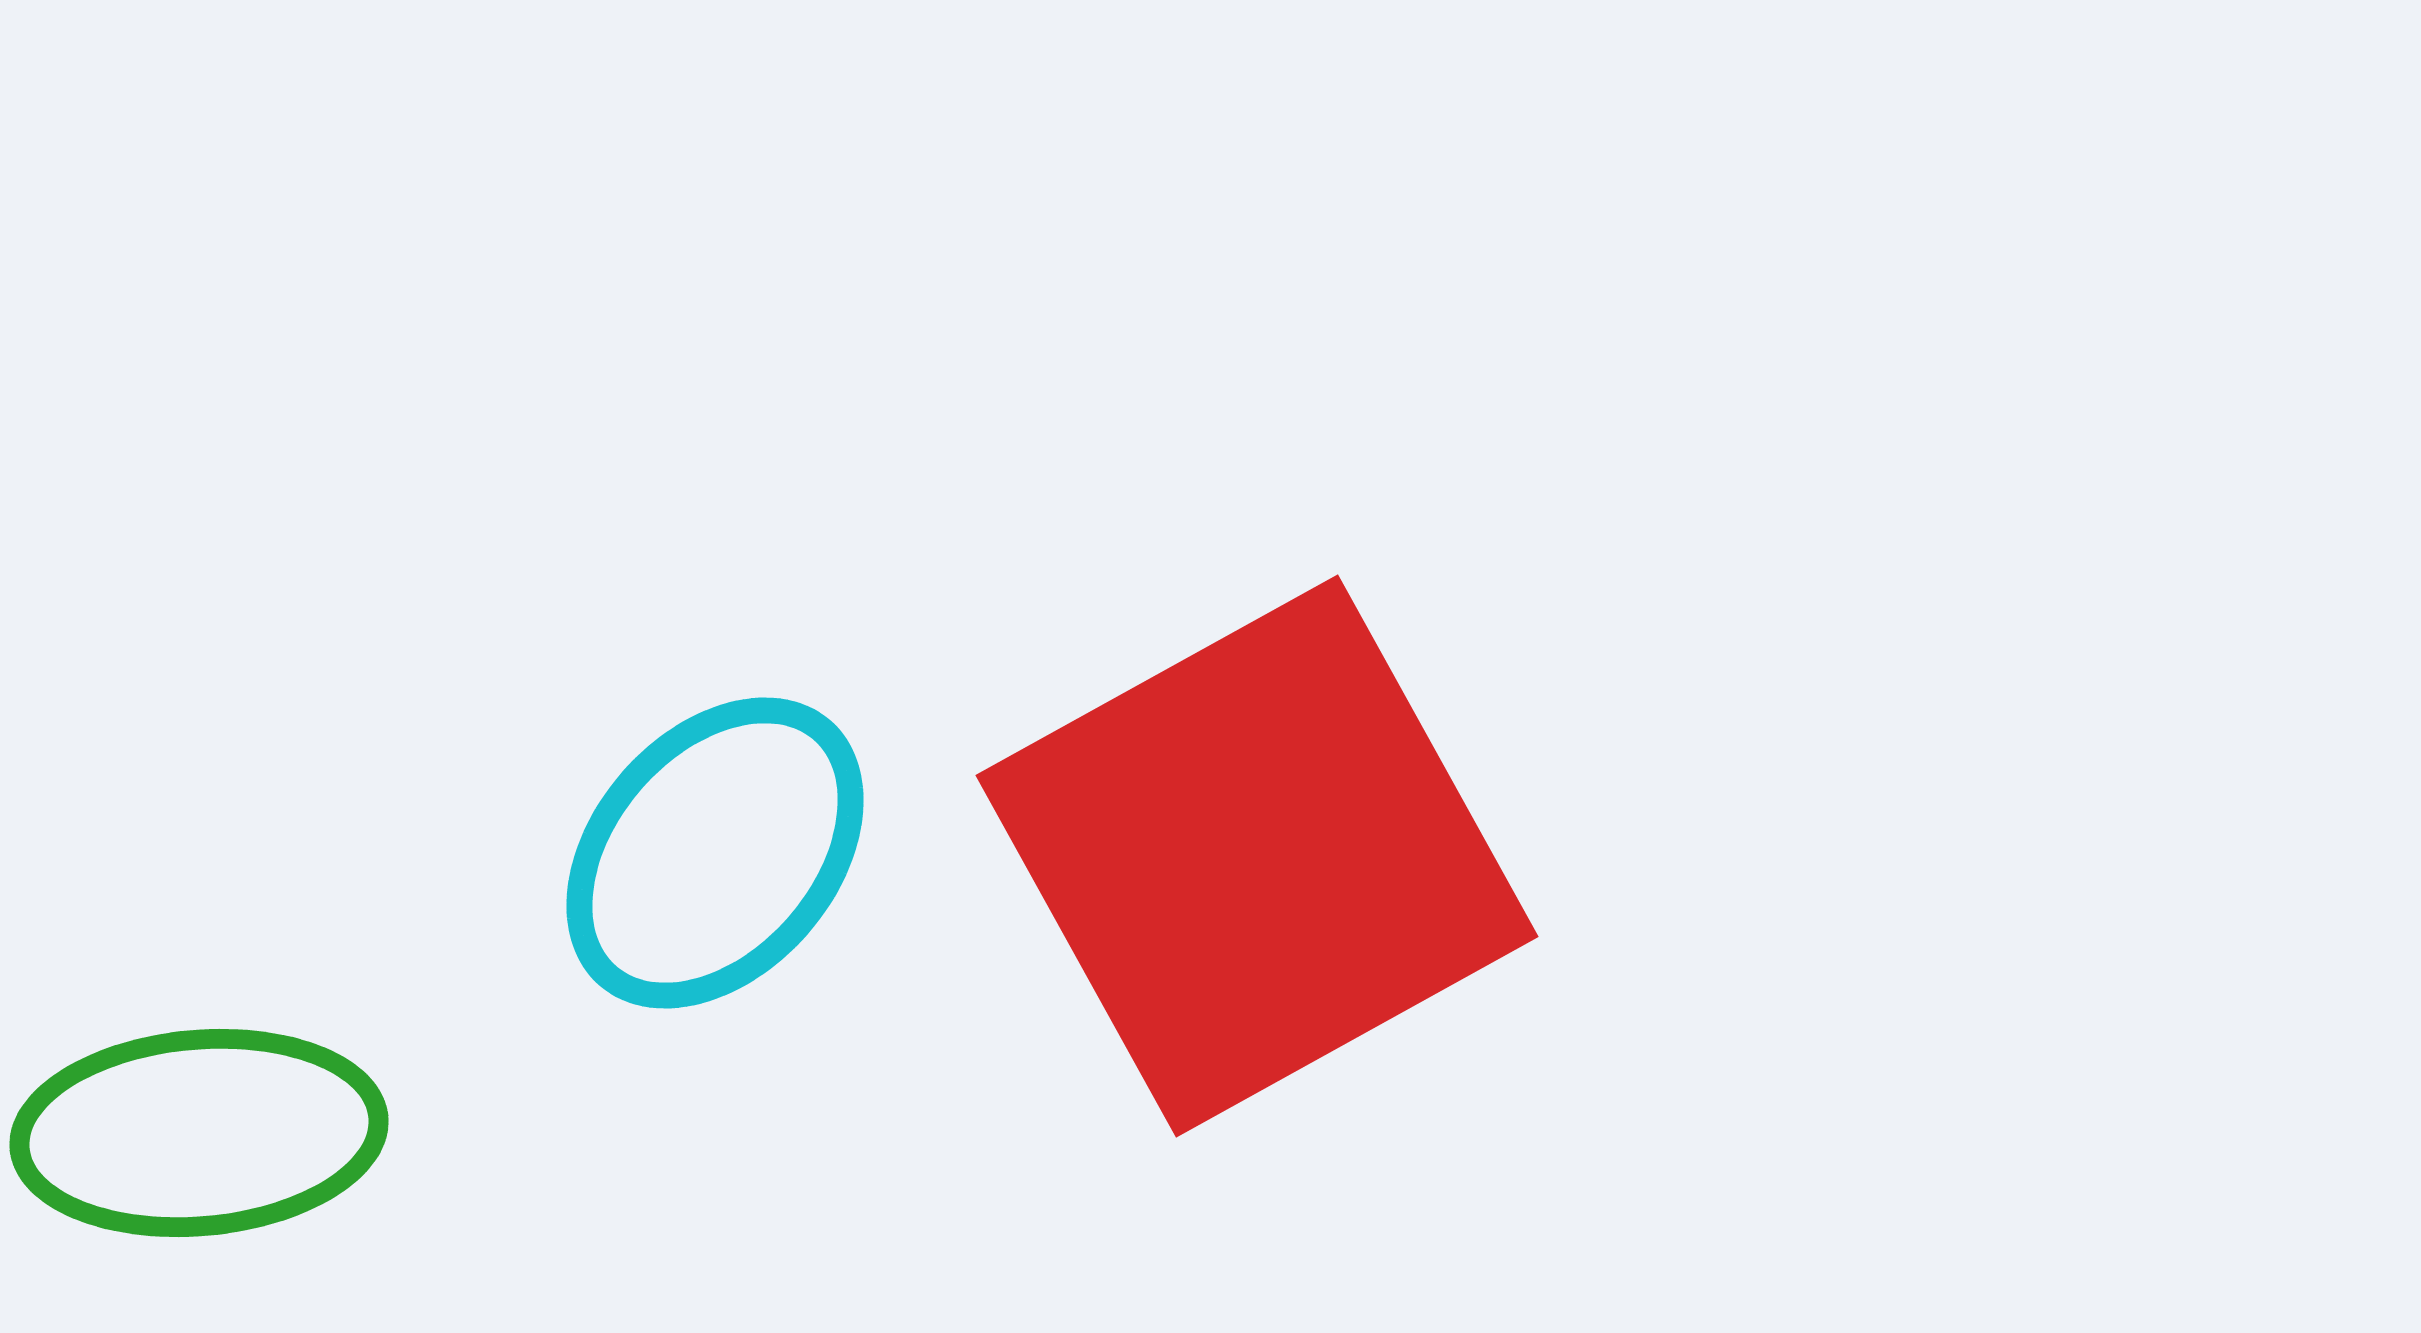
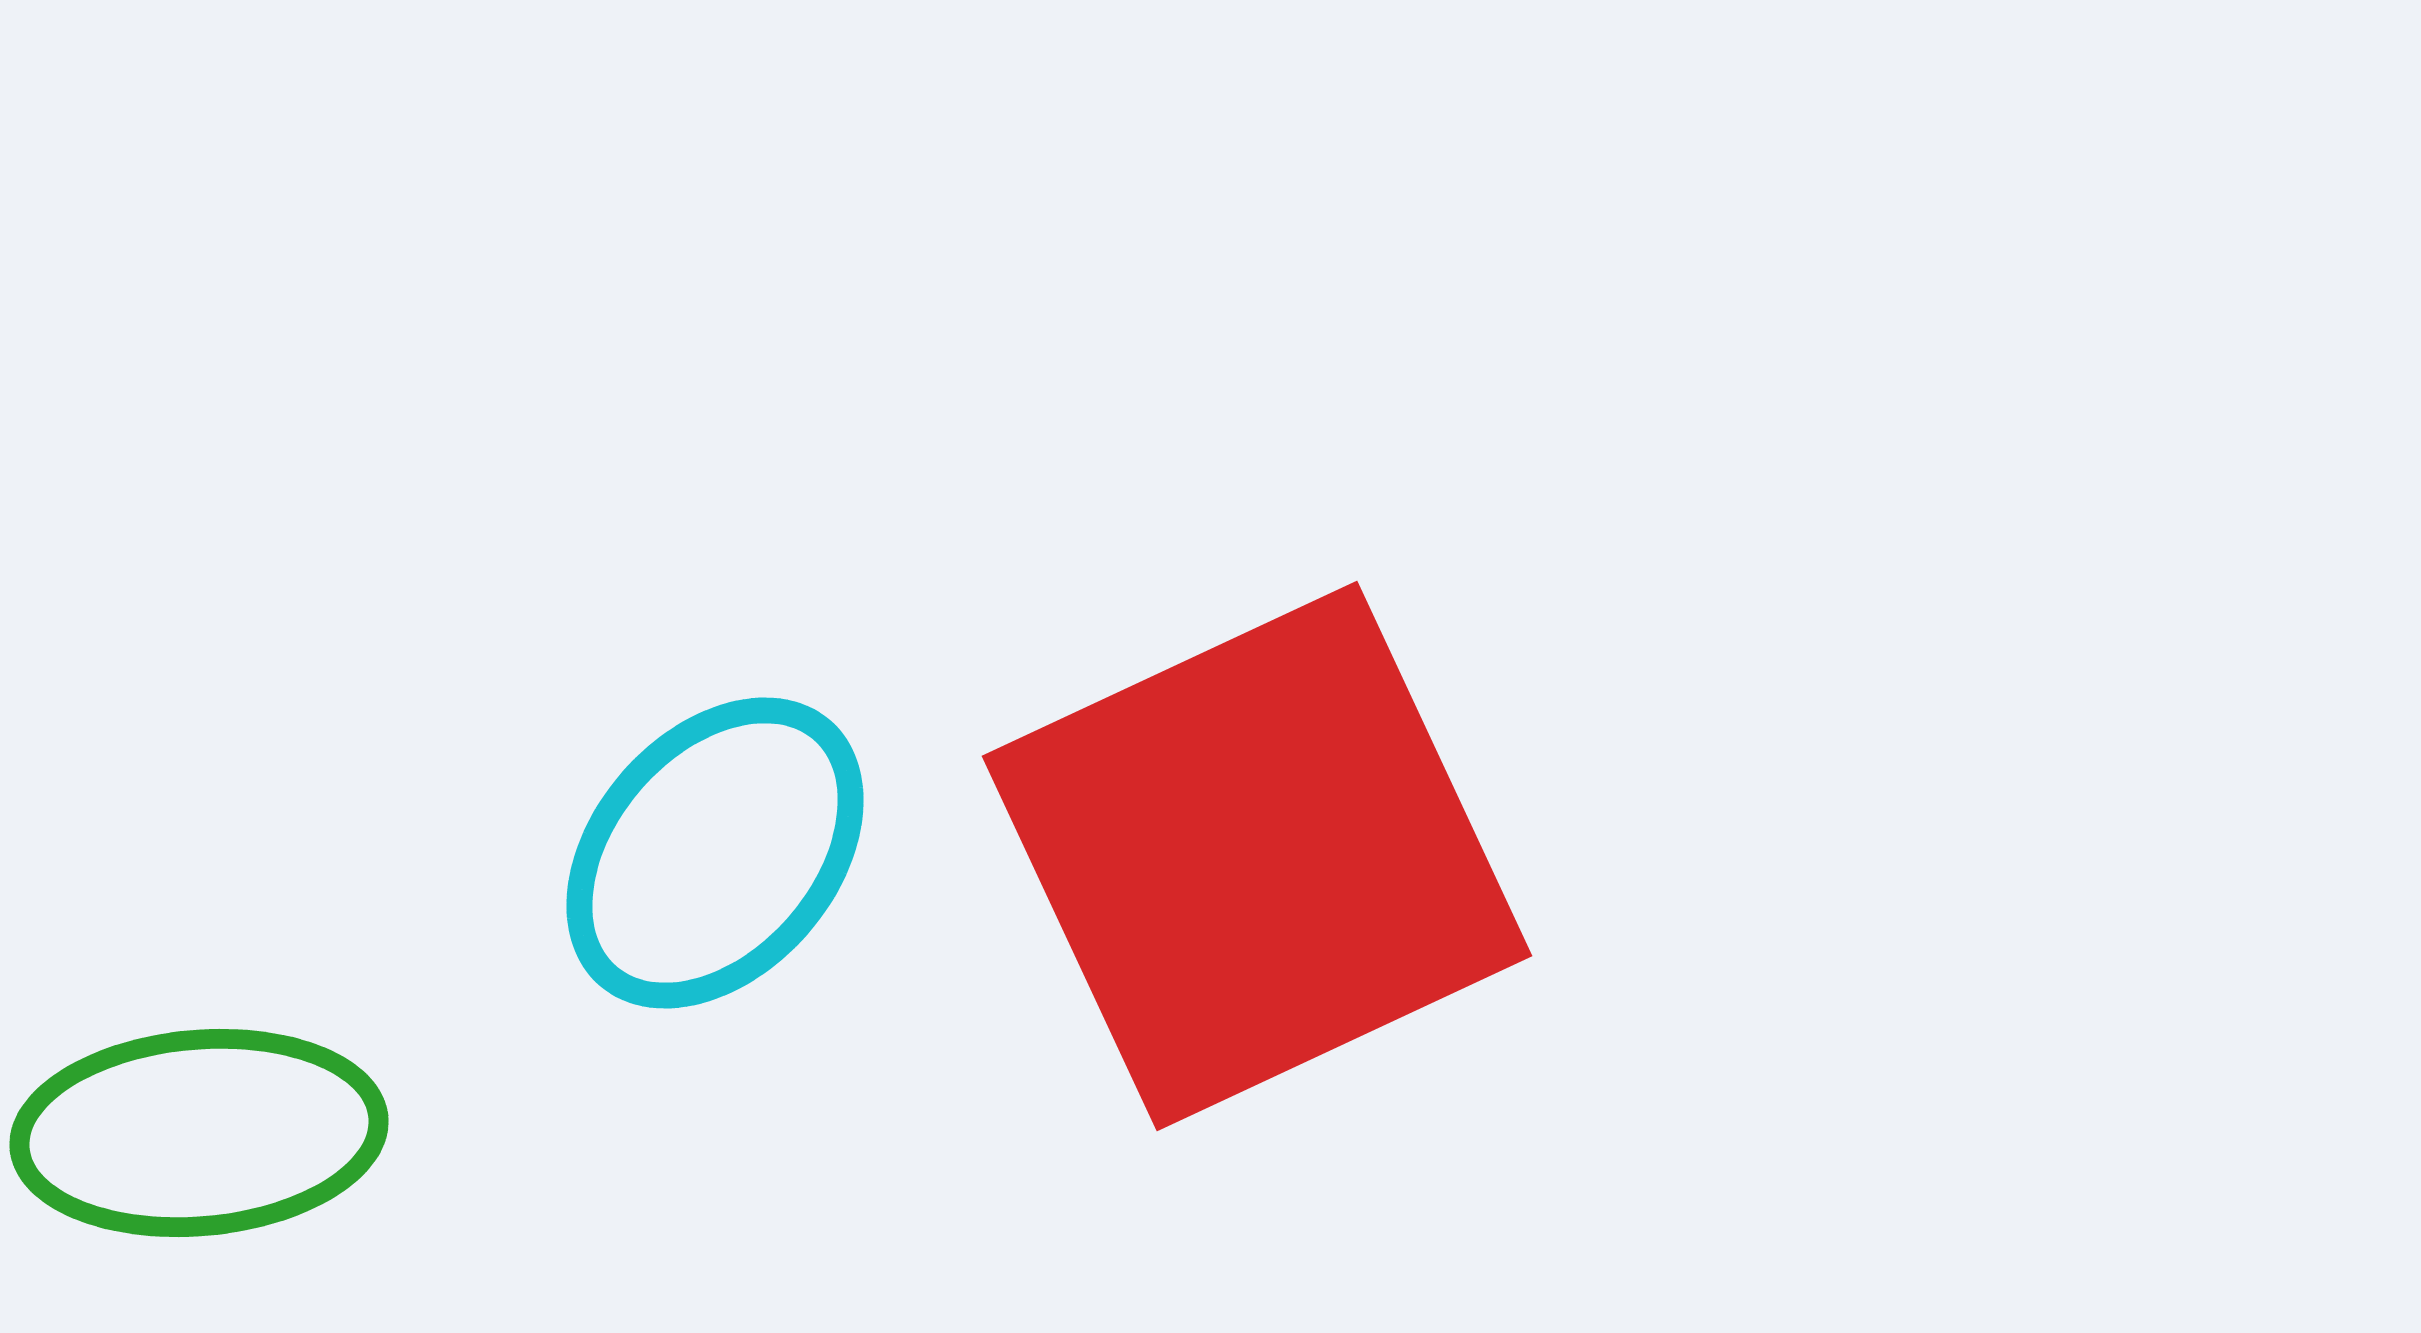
red square: rotated 4 degrees clockwise
